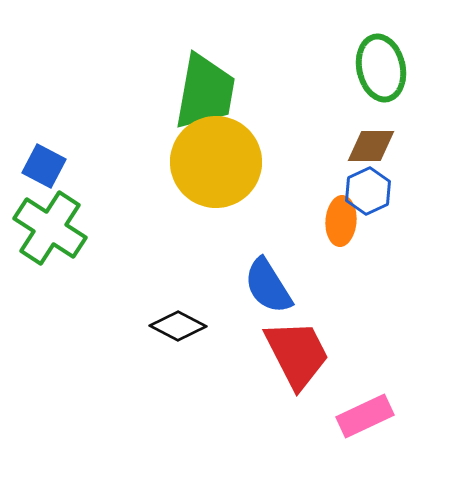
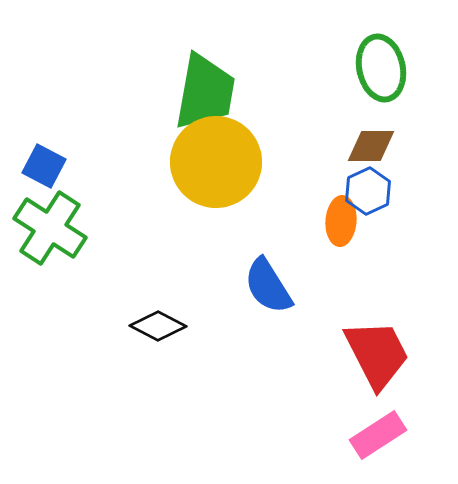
black diamond: moved 20 px left
red trapezoid: moved 80 px right
pink rectangle: moved 13 px right, 19 px down; rotated 8 degrees counterclockwise
